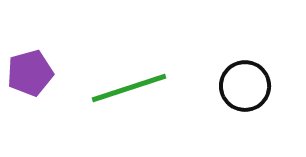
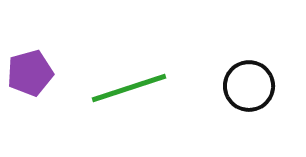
black circle: moved 4 px right
